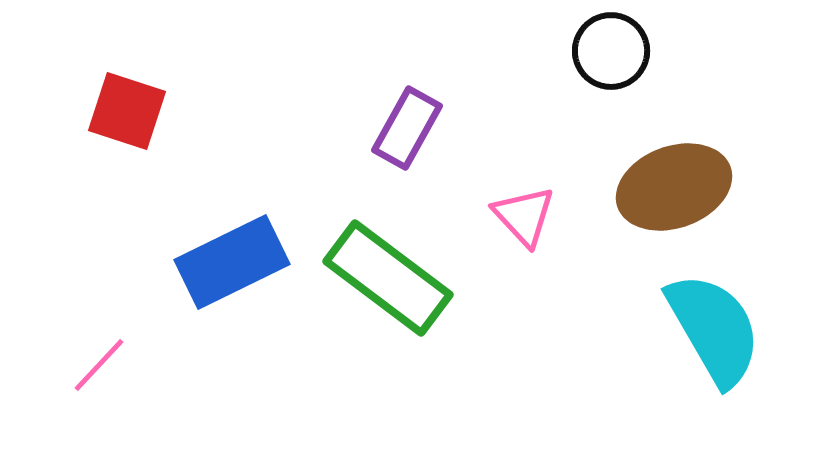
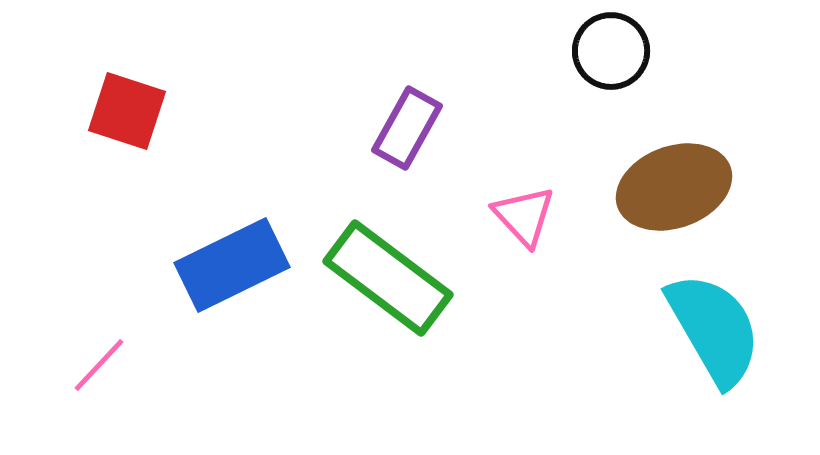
blue rectangle: moved 3 px down
